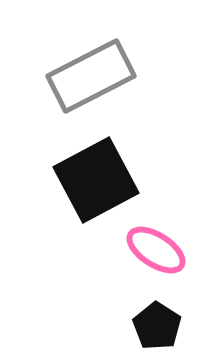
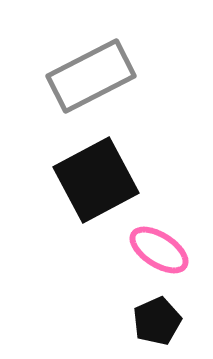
pink ellipse: moved 3 px right
black pentagon: moved 5 px up; rotated 15 degrees clockwise
